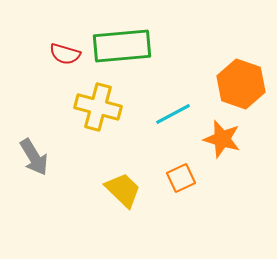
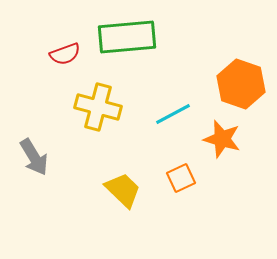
green rectangle: moved 5 px right, 9 px up
red semicircle: rotated 36 degrees counterclockwise
